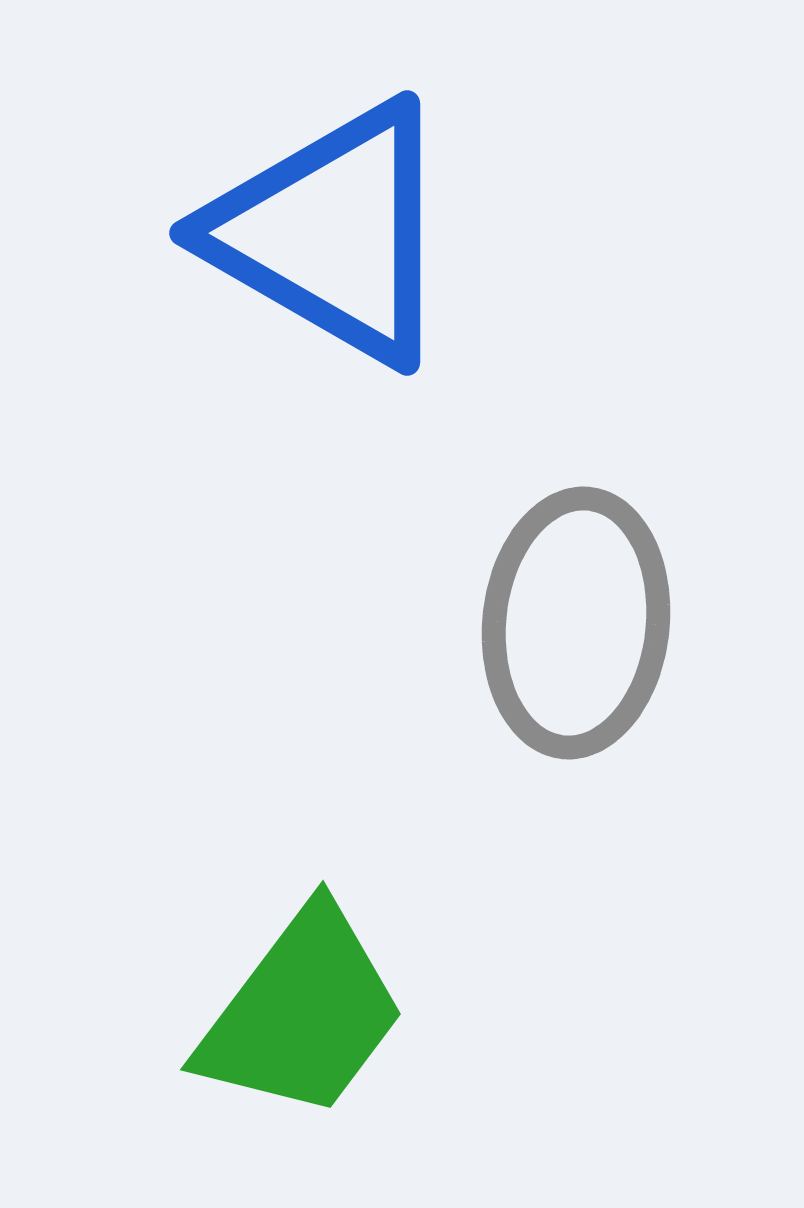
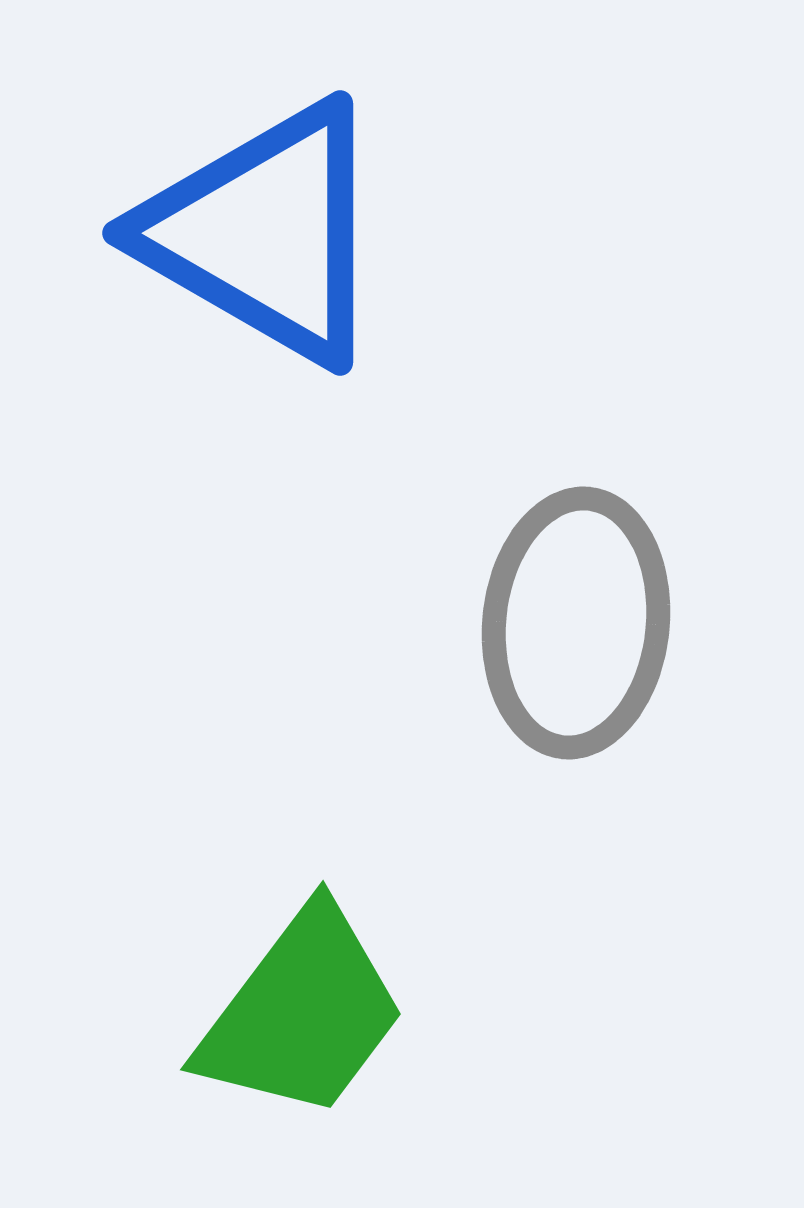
blue triangle: moved 67 px left
